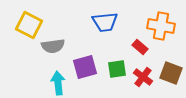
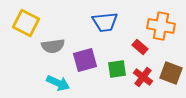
yellow square: moved 3 px left, 2 px up
purple square: moved 7 px up
cyan arrow: rotated 120 degrees clockwise
